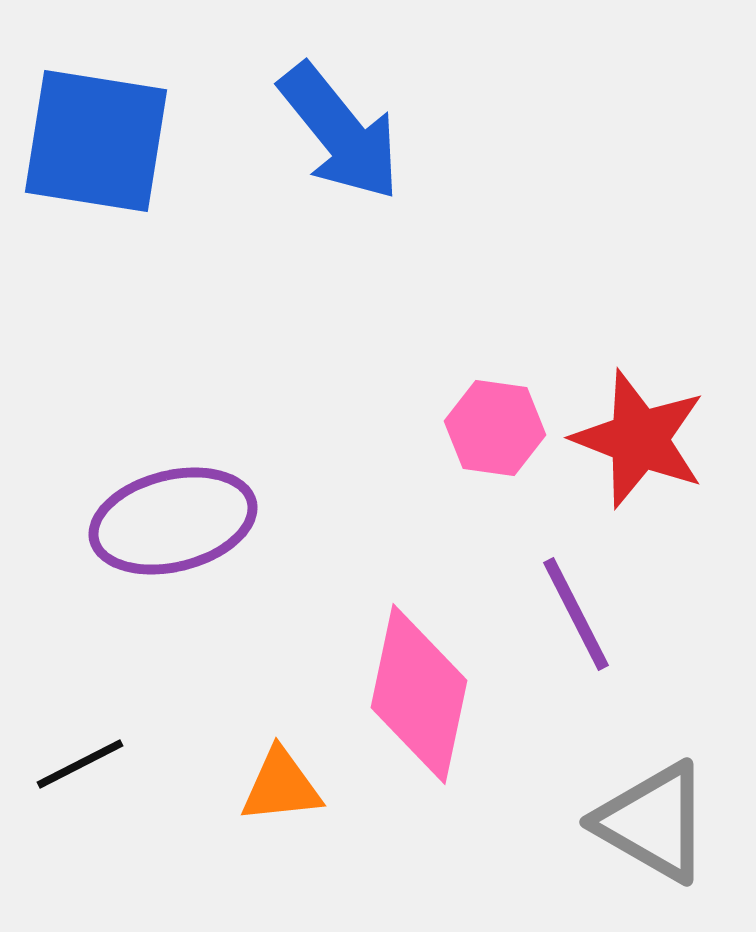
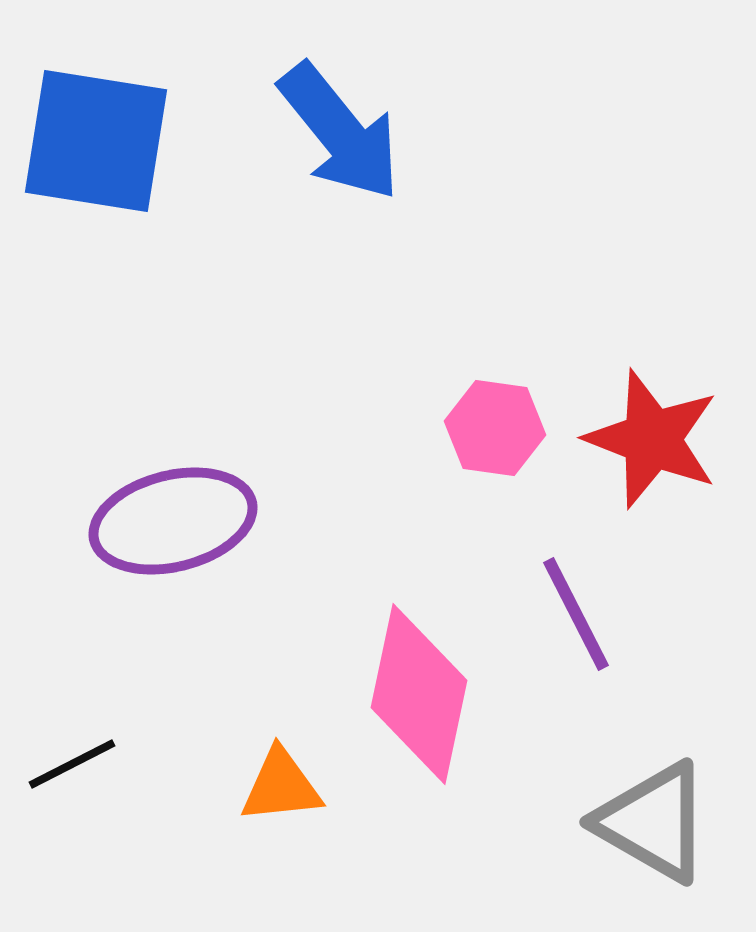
red star: moved 13 px right
black line: moved 8 px left
